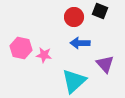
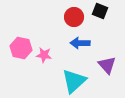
purple triangle: moved 2 px right, 1 px down
